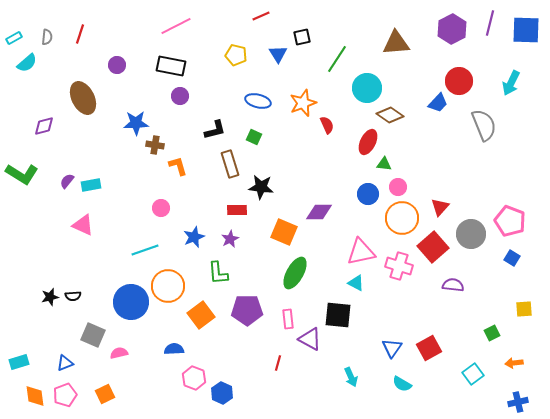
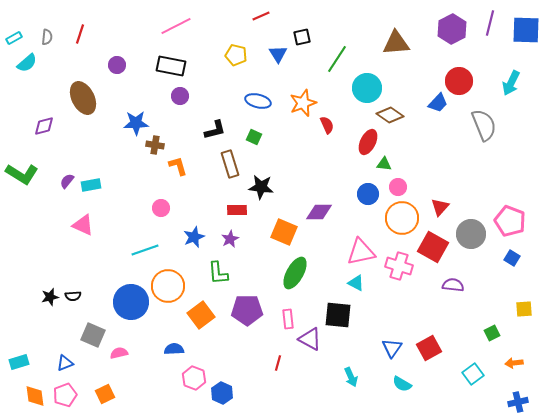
red square at (433, 247): rotated 20 degrees counterclockwise
